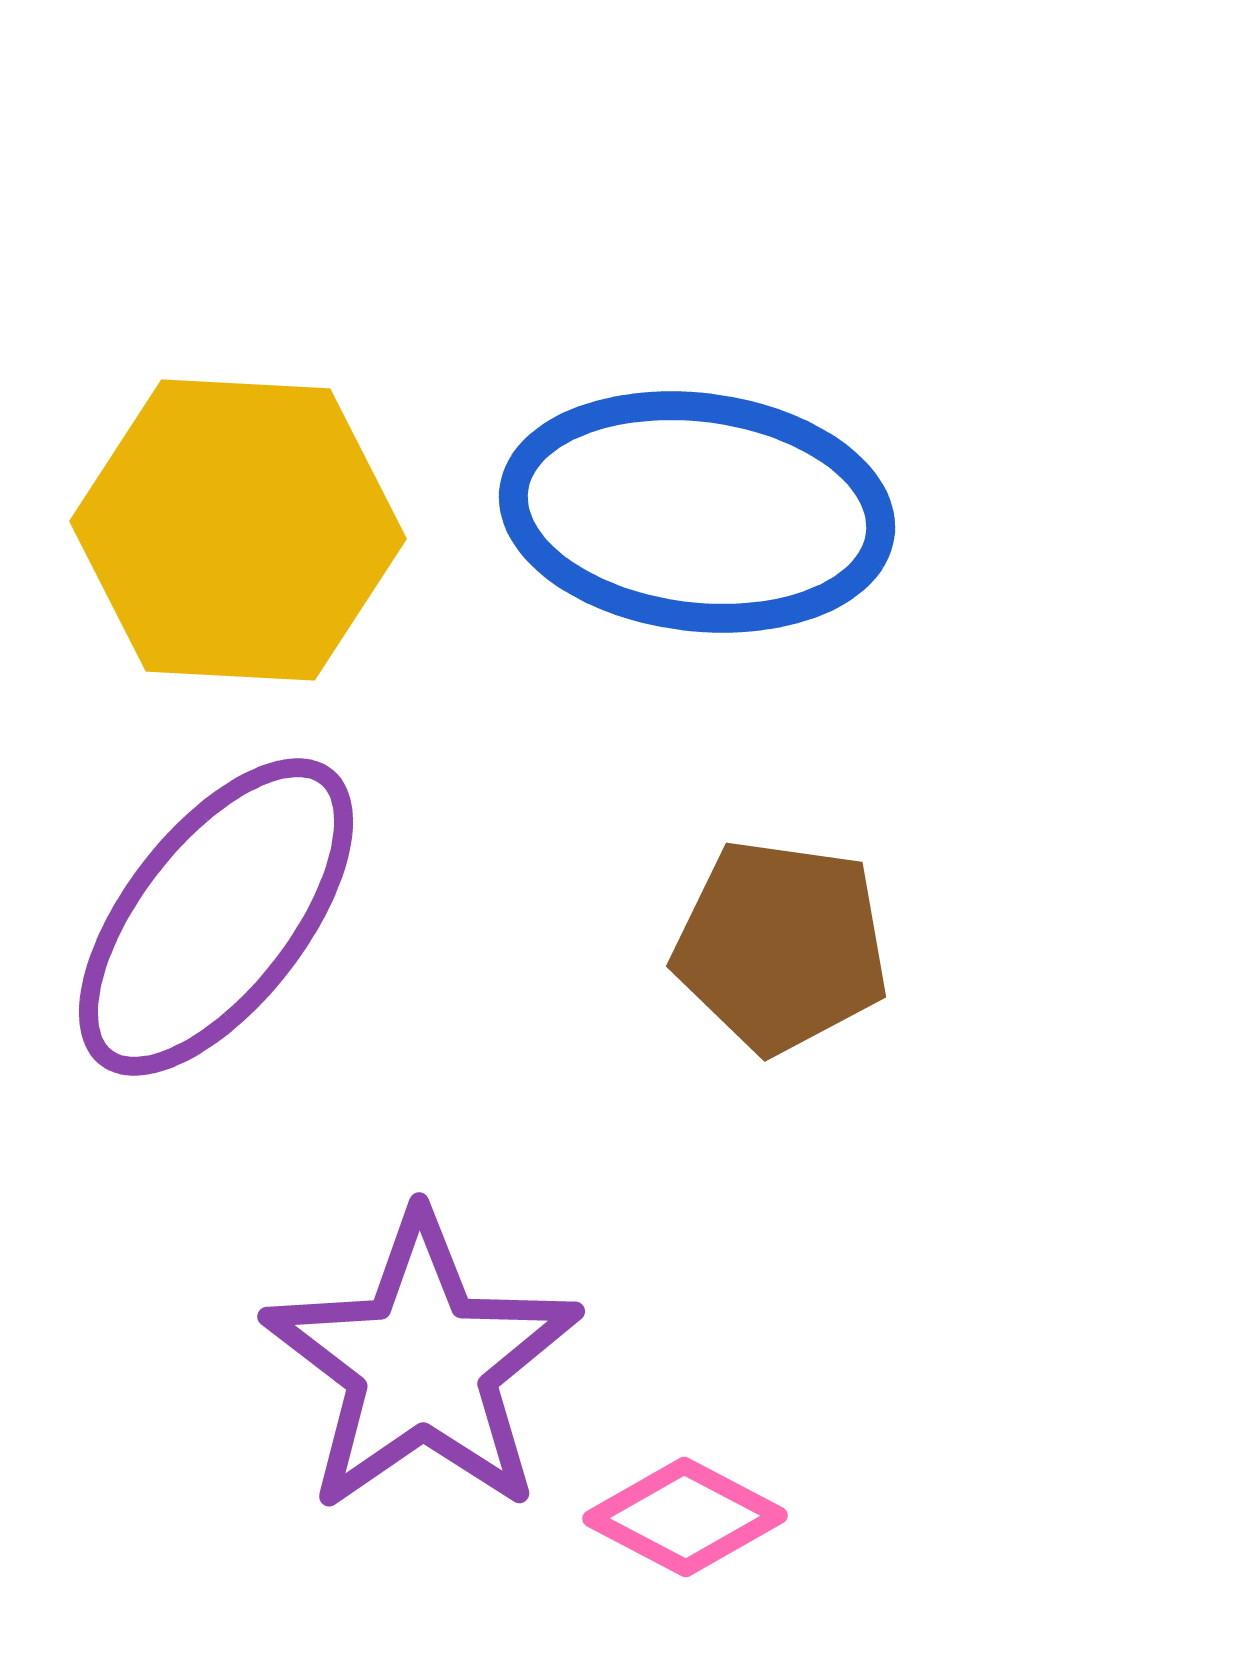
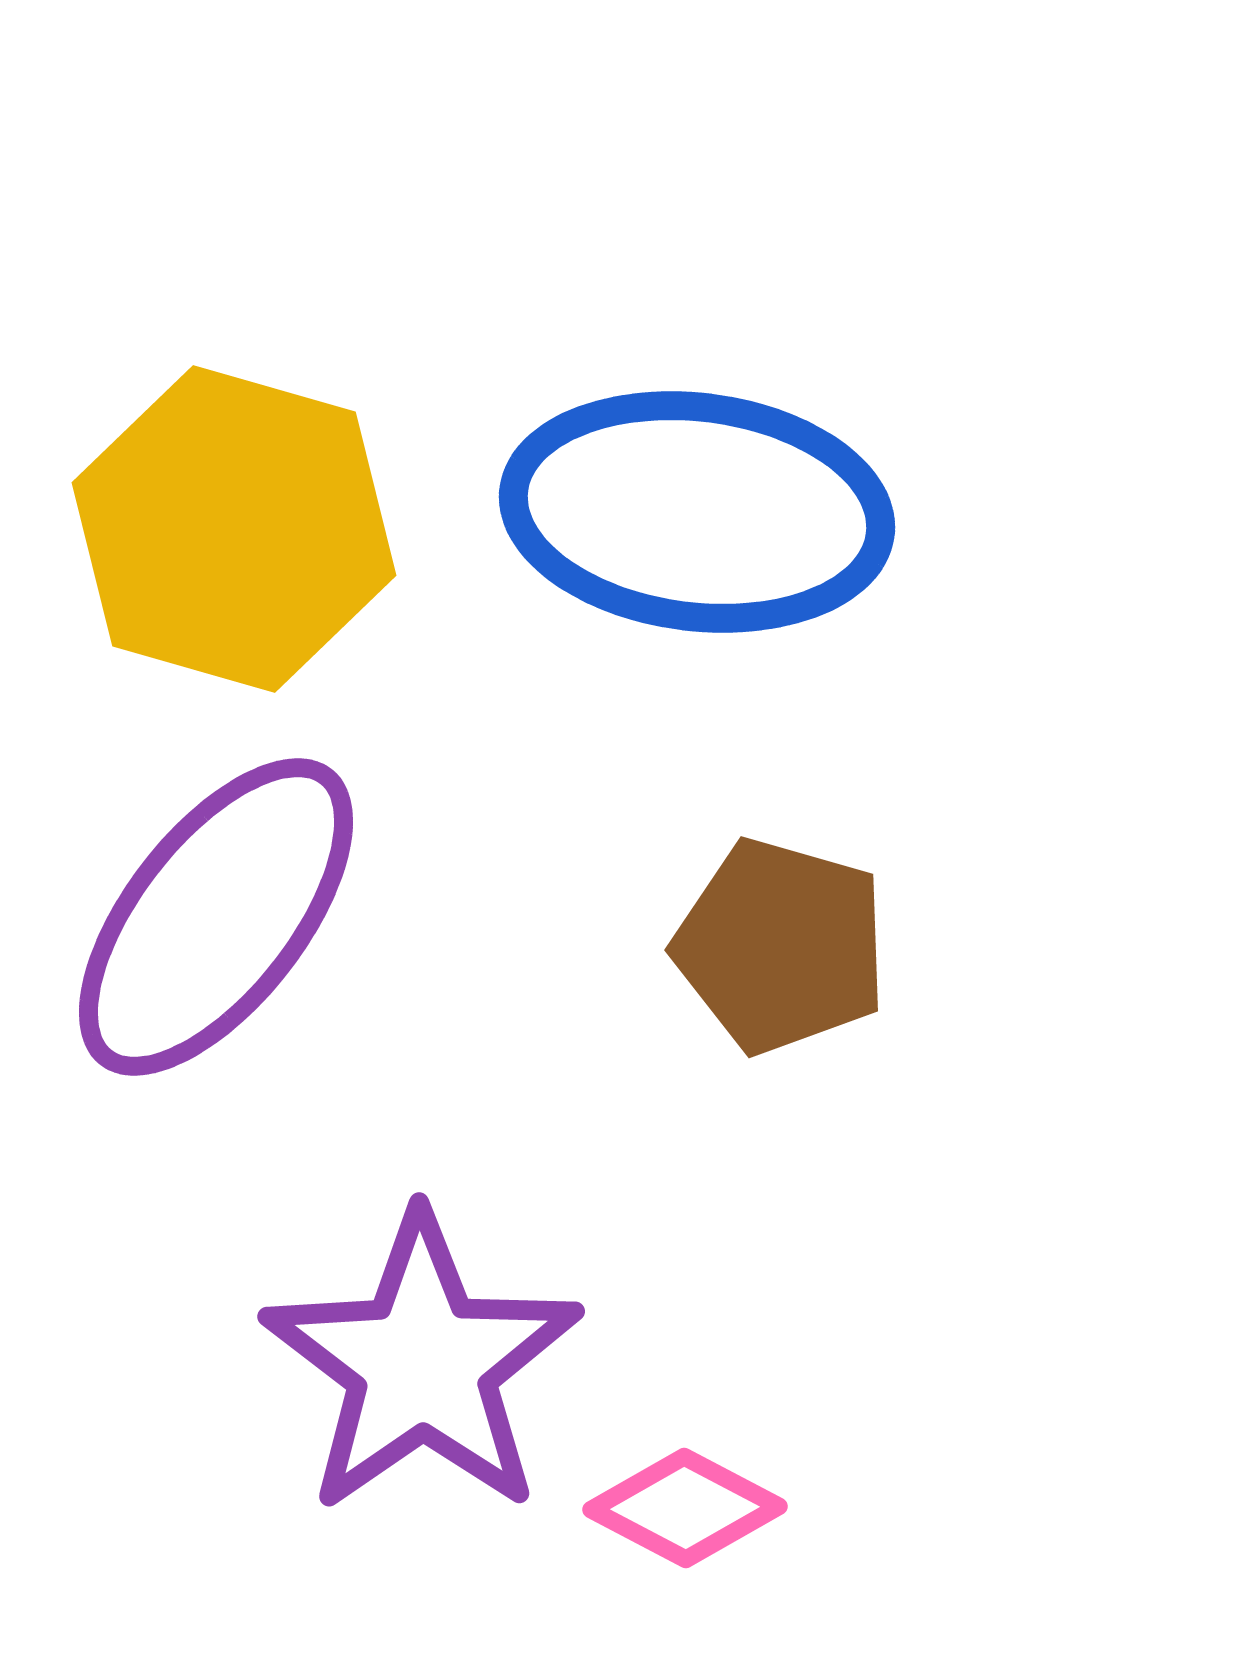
yellow hexagon: moved 4 px left, 1 px up; rotated 13 degrees clockwise
brown pentagon: rotated 8 degrees clockwise
pink diamond: moved 9 px up
